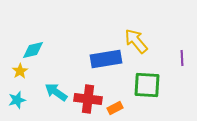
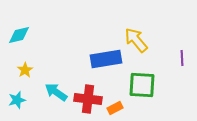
yellow arrow: moved 1 px up
cyan diamond: moved 14 px left, 15 px up
yellow star: moved 5 px right, 1 px up
green square: moved 5 px left
